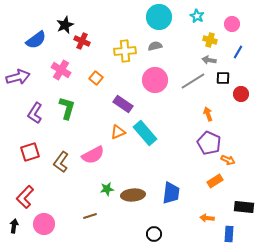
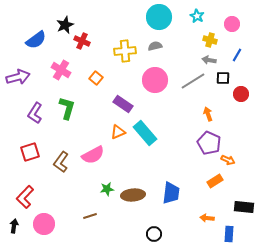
blue line at (238, 52): moved 1 px left, 3 px down
